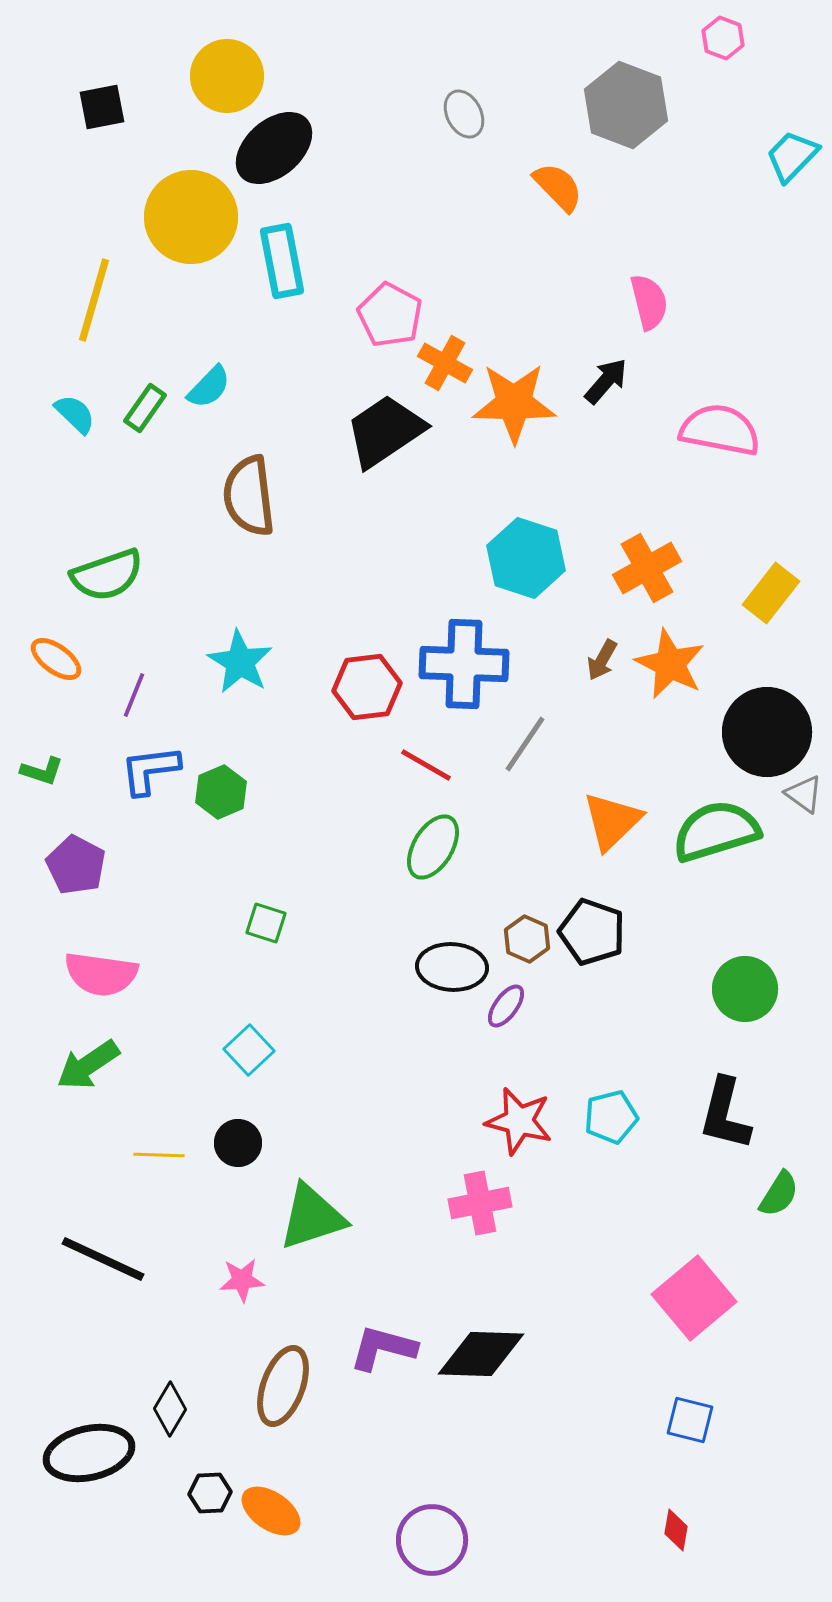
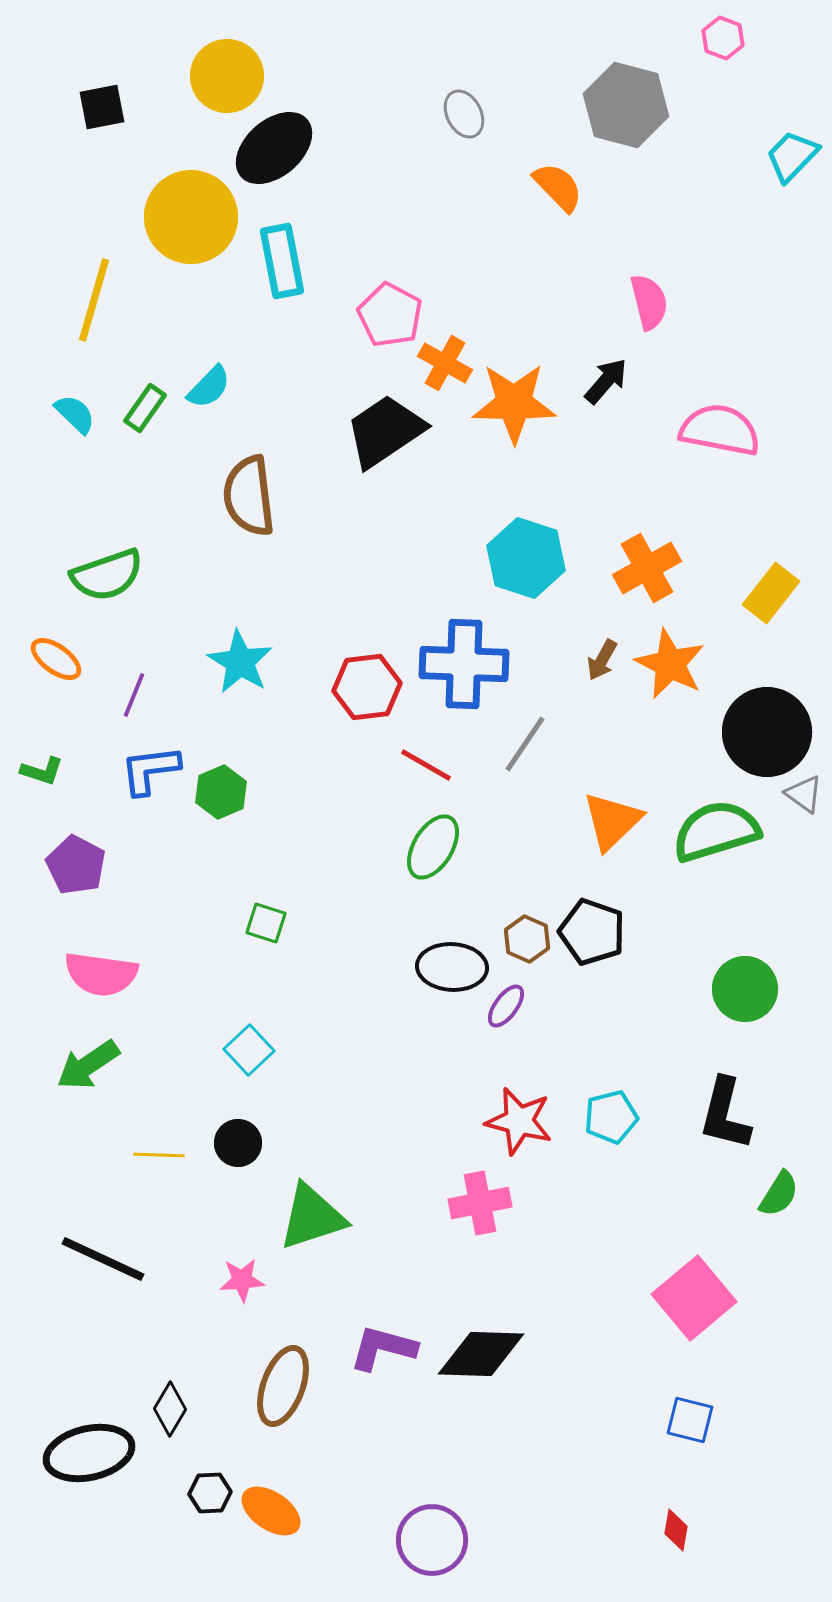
gray hexagon at (626, 105): rotated 6 degrees counterclockwise
